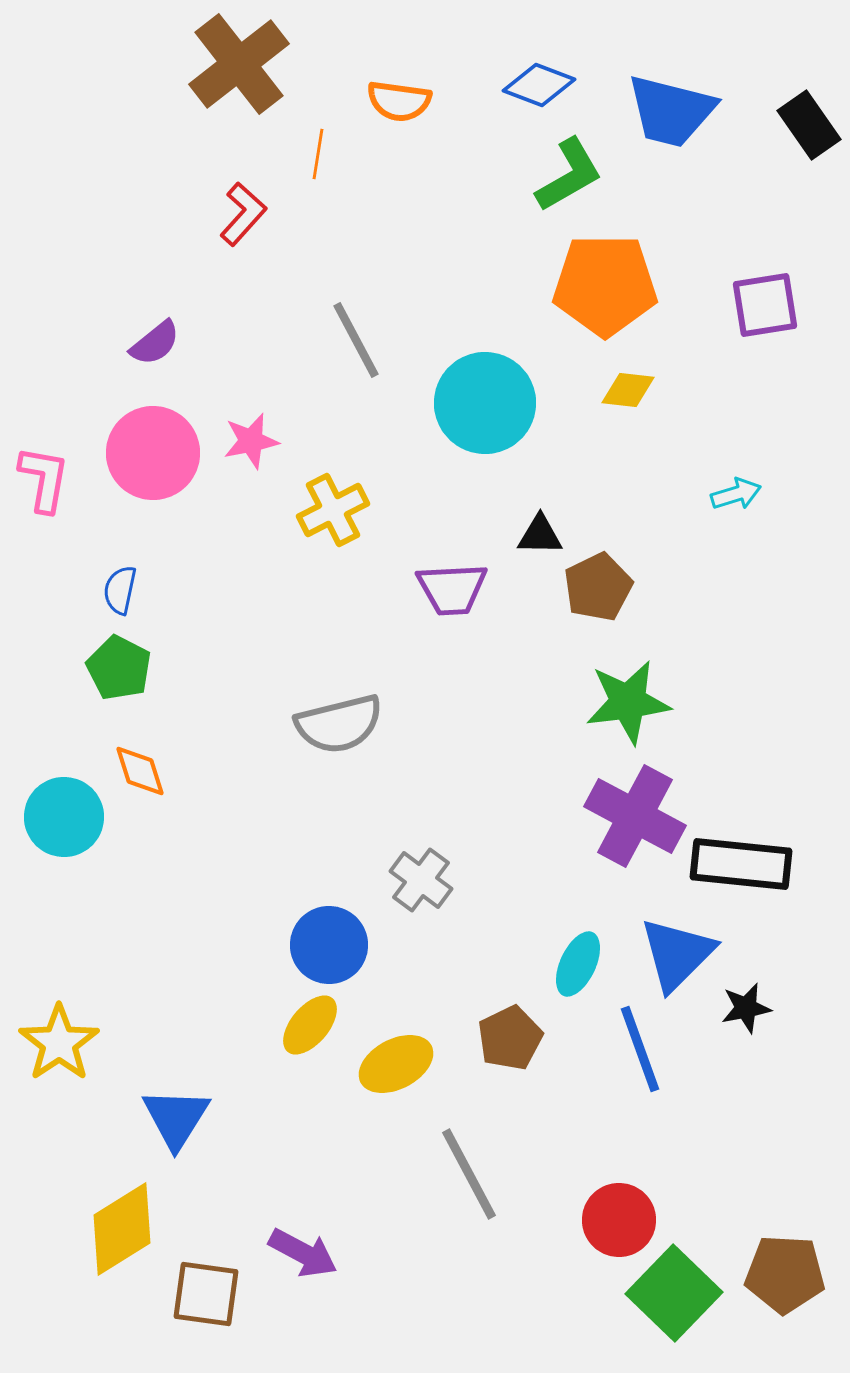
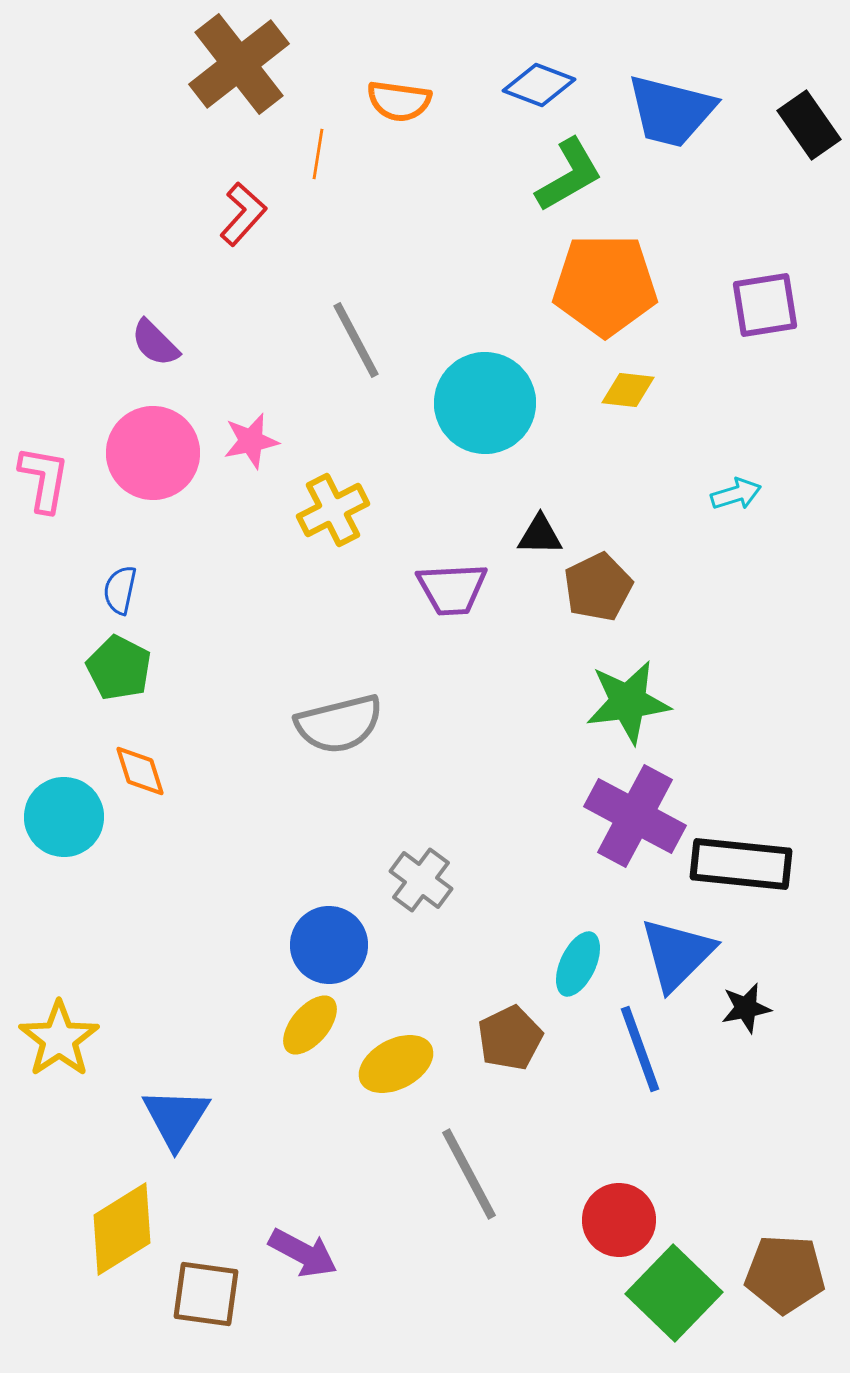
purple semicircle at (155, 343): rotated 84 degrees clockwise
yellow star at (59, 1043): moved 4 px up
